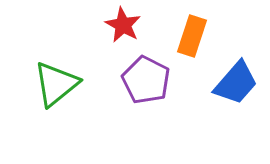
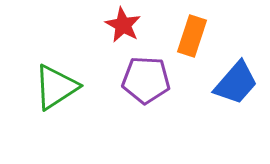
purple pentagon: rotated 24 degrees counterclockwise
green triangle: moved 3 px down; rotated 6 degrees clockwise
